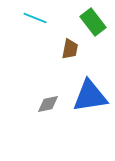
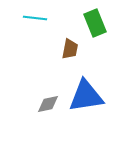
cyan line: rotated 15 degrees counterclockwise
green rectangle: moved 2 px right, 1 px down; rotated 16 degrees clockwise
blue triangle: moved 4 px left
